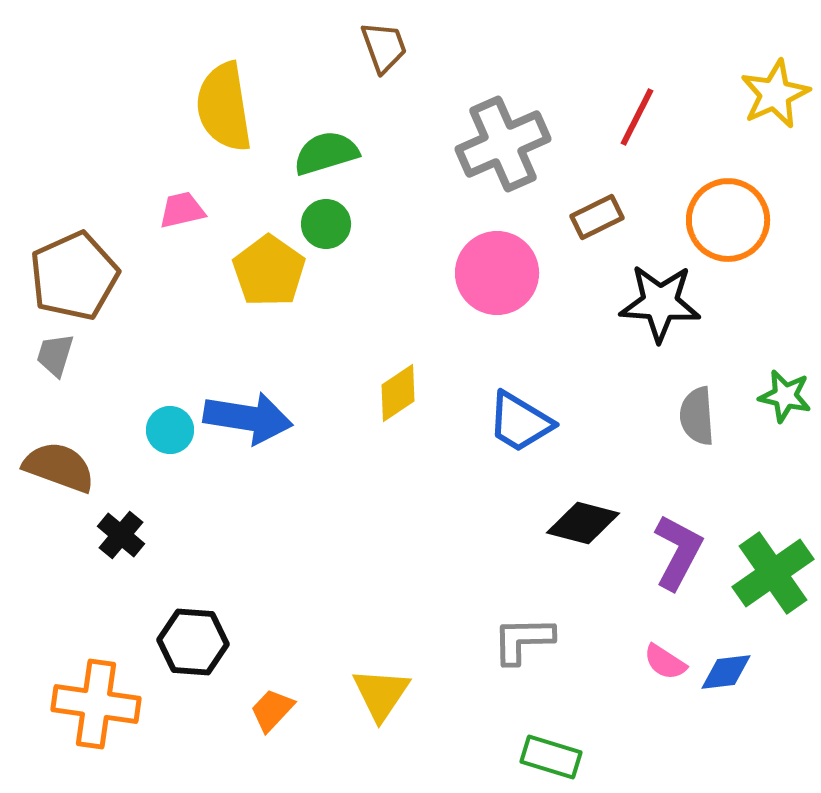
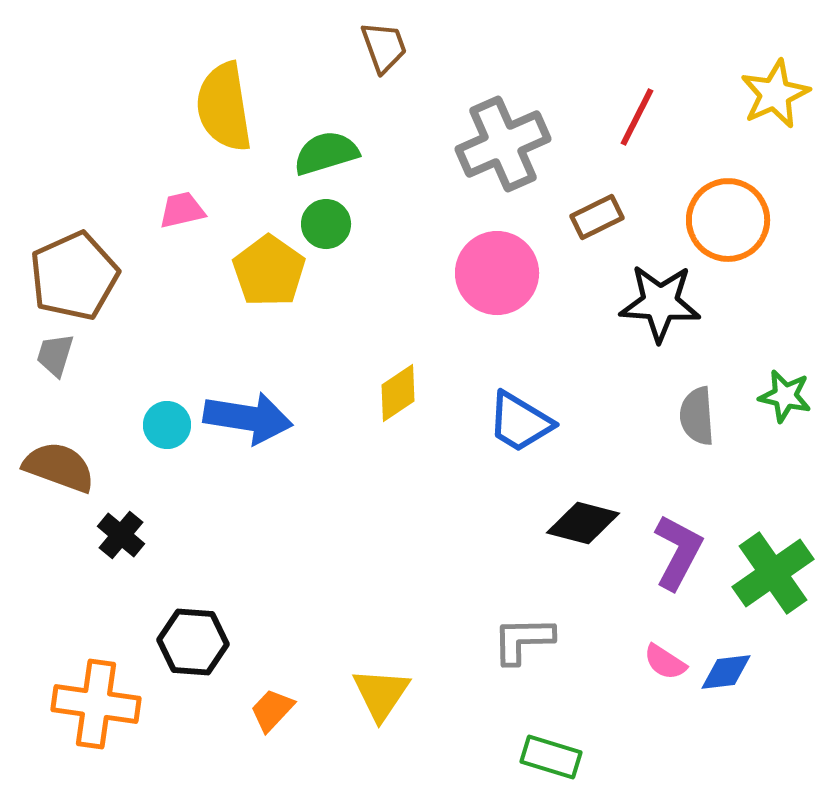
cyan circle: moved 3 px left, 5 px up
